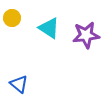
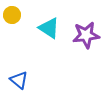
yellow circle: moved 3 px up
blue triangle: moved 4 px up
